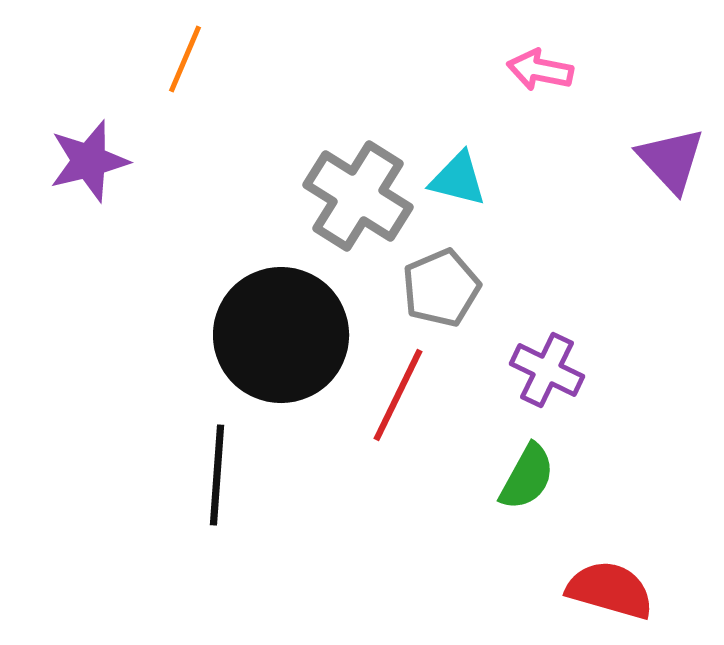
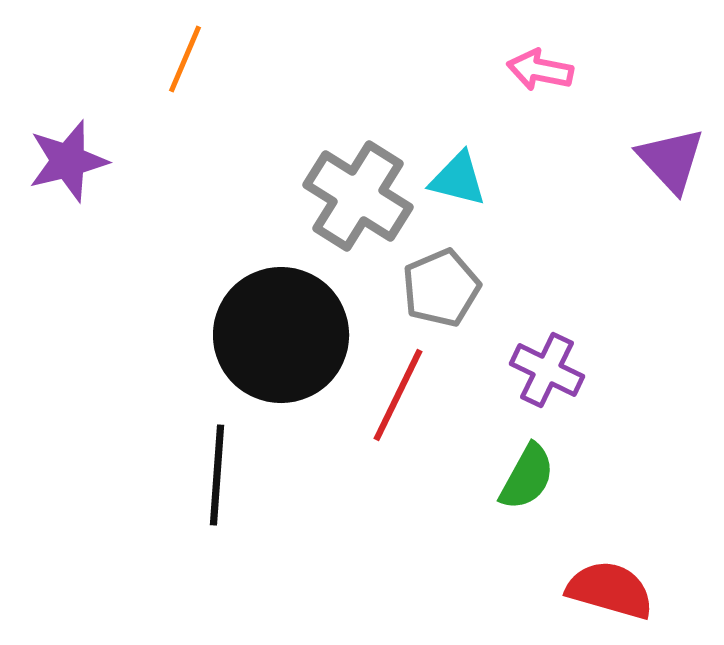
purple star: moved 21 px left
